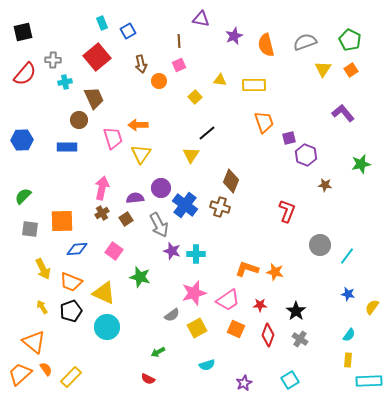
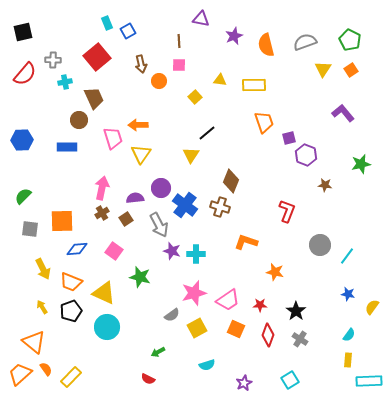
cyan rectangle at (102, 23): moved 5 px right
pink square at (179, 65): rotated 24 degrees clockwise
orange L-shape at (247, 269): moved 1 px left, 27 px up
